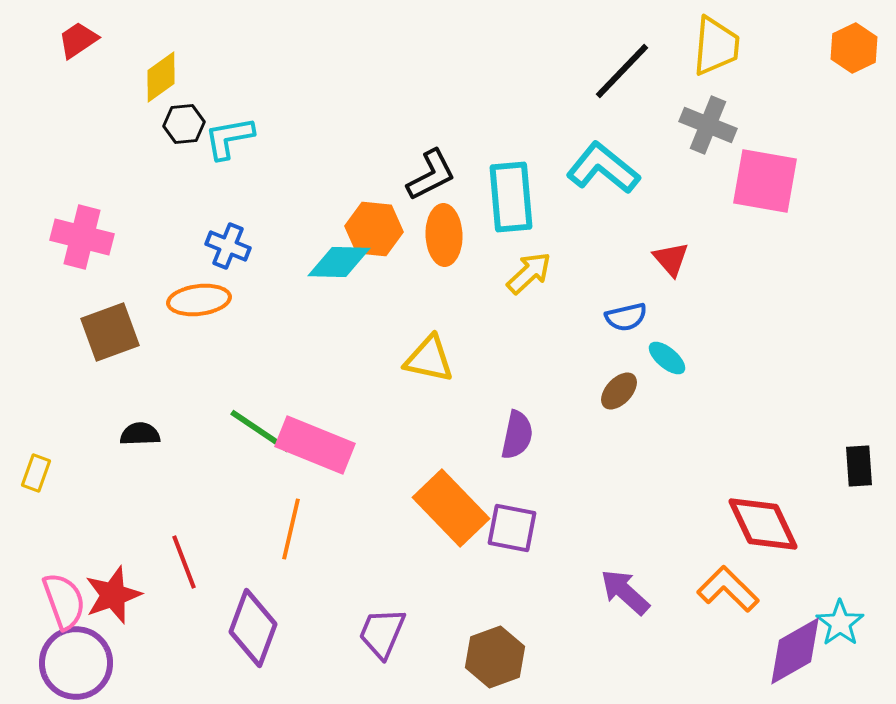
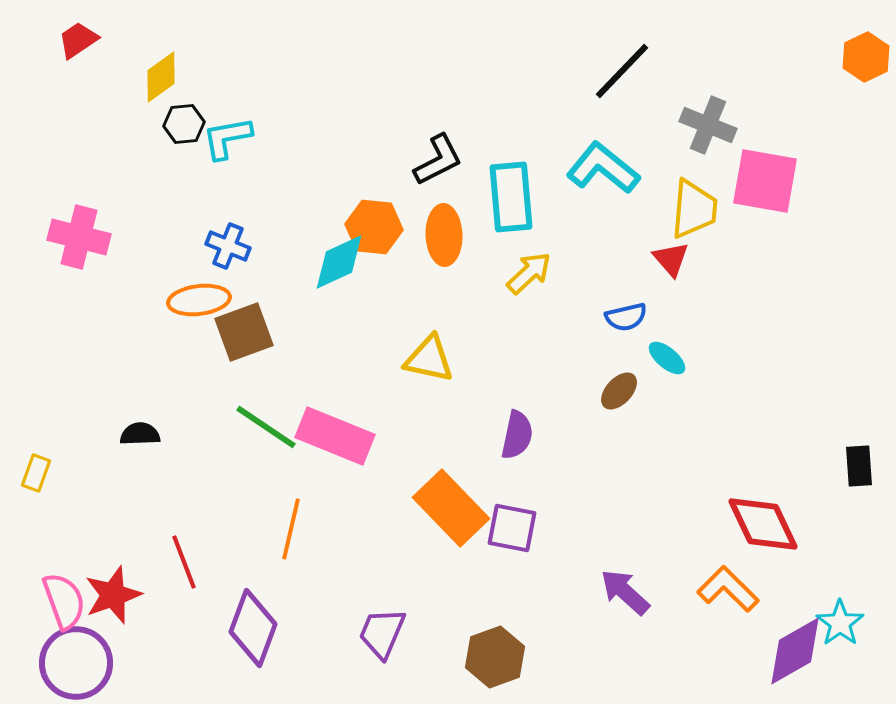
yellow trapezoid at (716, 46): moved 22 px left, 163 px down
orange hexagon at (854, 48): moved 12 px right, 9 px down
cyan L-shape at (229, 138): moved 2 px left
black L-shape at (431, 175): moved 7 px right, 15 px up
orange hexagon at (374, 229): moved 2 px up
pink cross at (82, 237): moved 3 px left
cyan diamond at (339, 262): rotated 26 degrees counterclockwise
brown square at (110, 332): moved 134 px right
green line at (260, 431): moved 6 px right, 4 px up
pink rectangle at (315, 445): moved 20 px right, 9 px up
